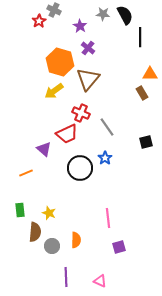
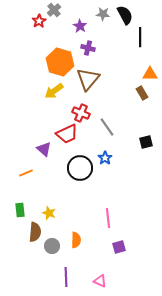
gray cross: rotated 24 degrees clockwise
purple cross: rotated 24 degrees counterclockwise
